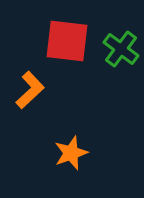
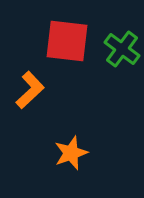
green cross: moved 1 px right
